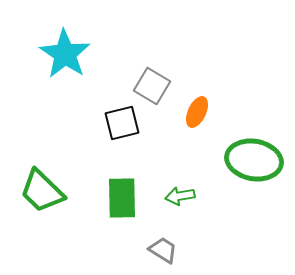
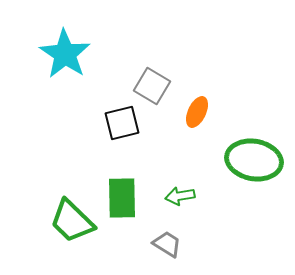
green trapezoid: moved 30 px right, 30 px down
gray trapezoid: moved 4 px right, 6 px up
